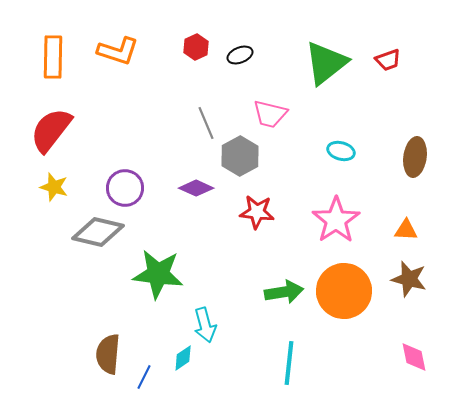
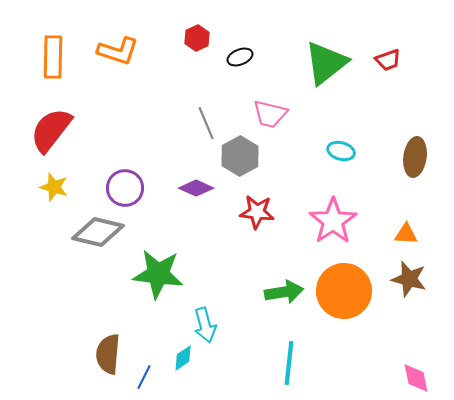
red hexagon: moved 1 px right, 9 px up
black ellipse: moved 2 px down
pink star: moved 3 px left, 1 px down
orange triangle: moved 4 px down
pink diamond: moved 2 px right, 21 px down
